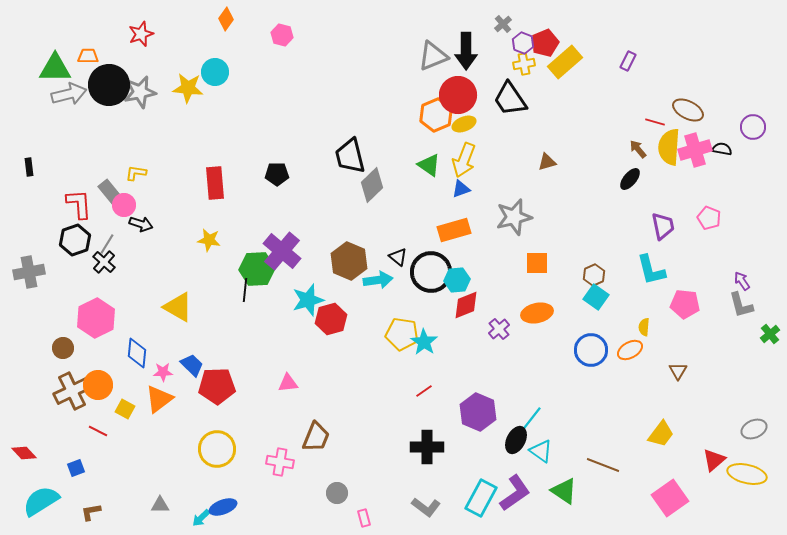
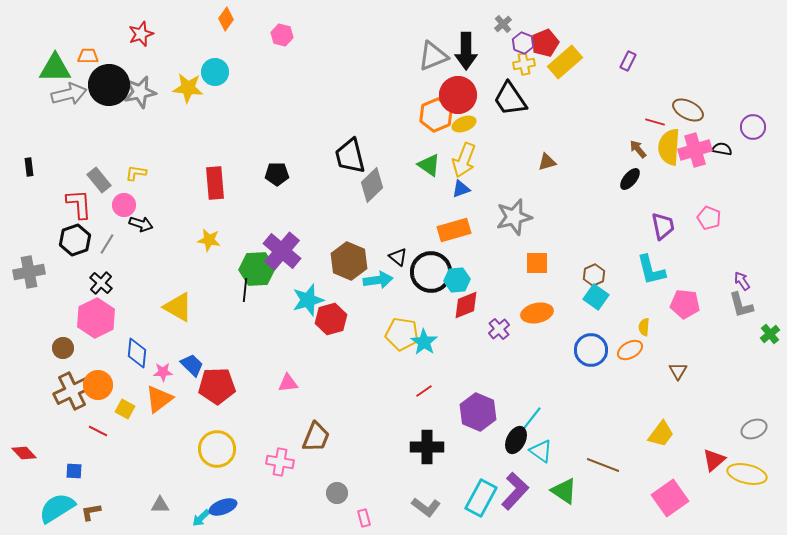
gray rectangle at (110, 192): moved 11 px left, 12 px up
black cross at (104, 262): moved 3 px left, 21 px down
blue square at (76, 468): moved 2 px left, 3 px down; rotated 24 degrees clockwise
purple L-shape at (515, 493): moved 2 px up; rotated 12 degrees counterclockwise
cyan semicircle at (41, 501): moved 16 px right, 7 px down
